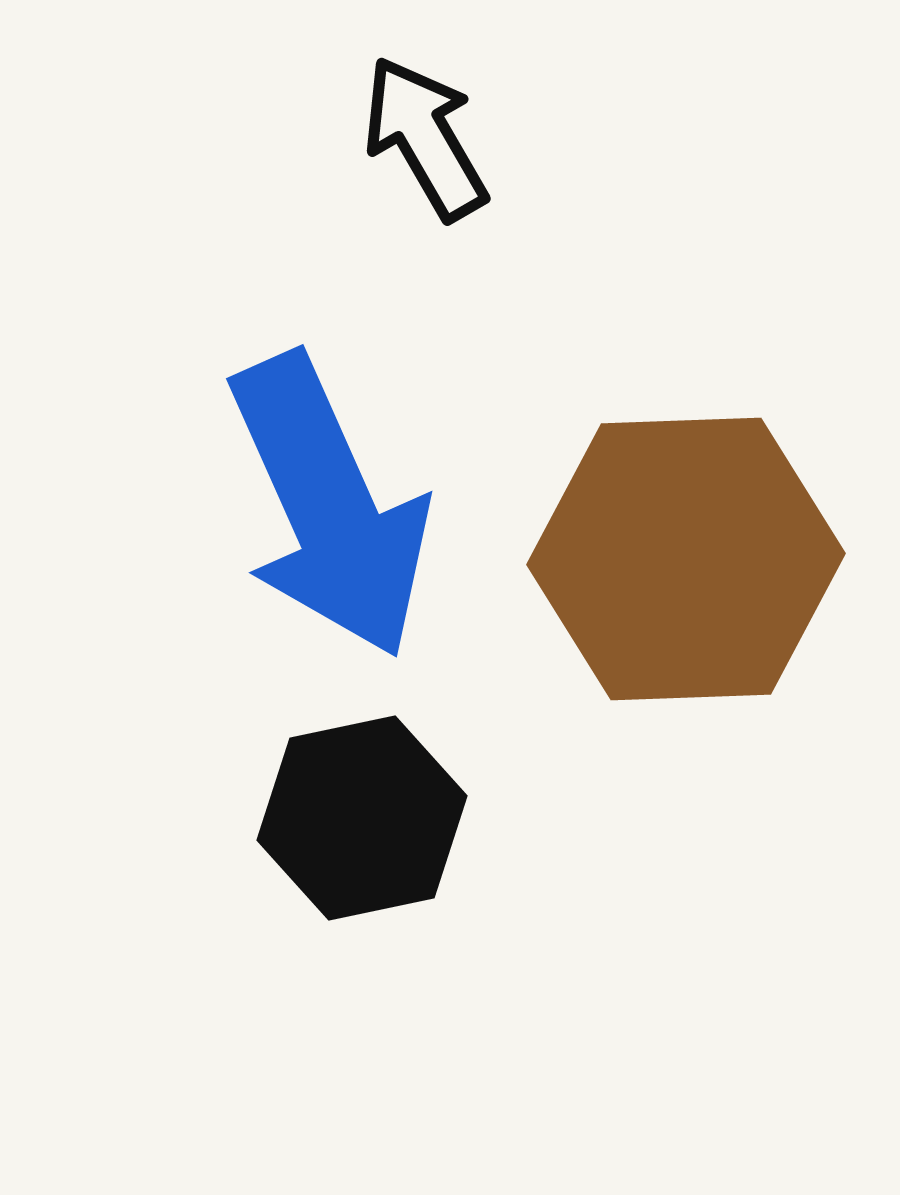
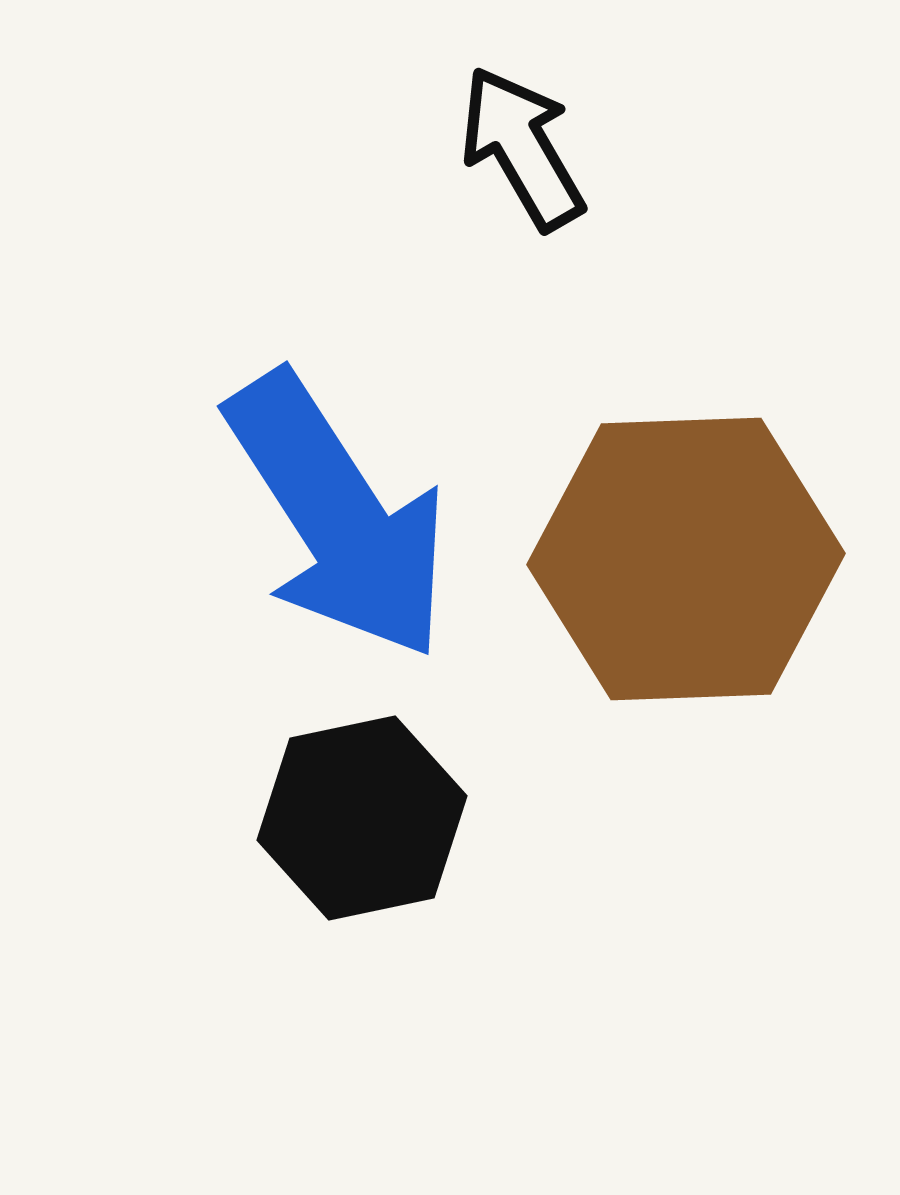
black arrow: moved 97 px right, 10 px down
blue arrow: moved 9 px right, 10 px down; rotated 9 degrees counterclockwise
